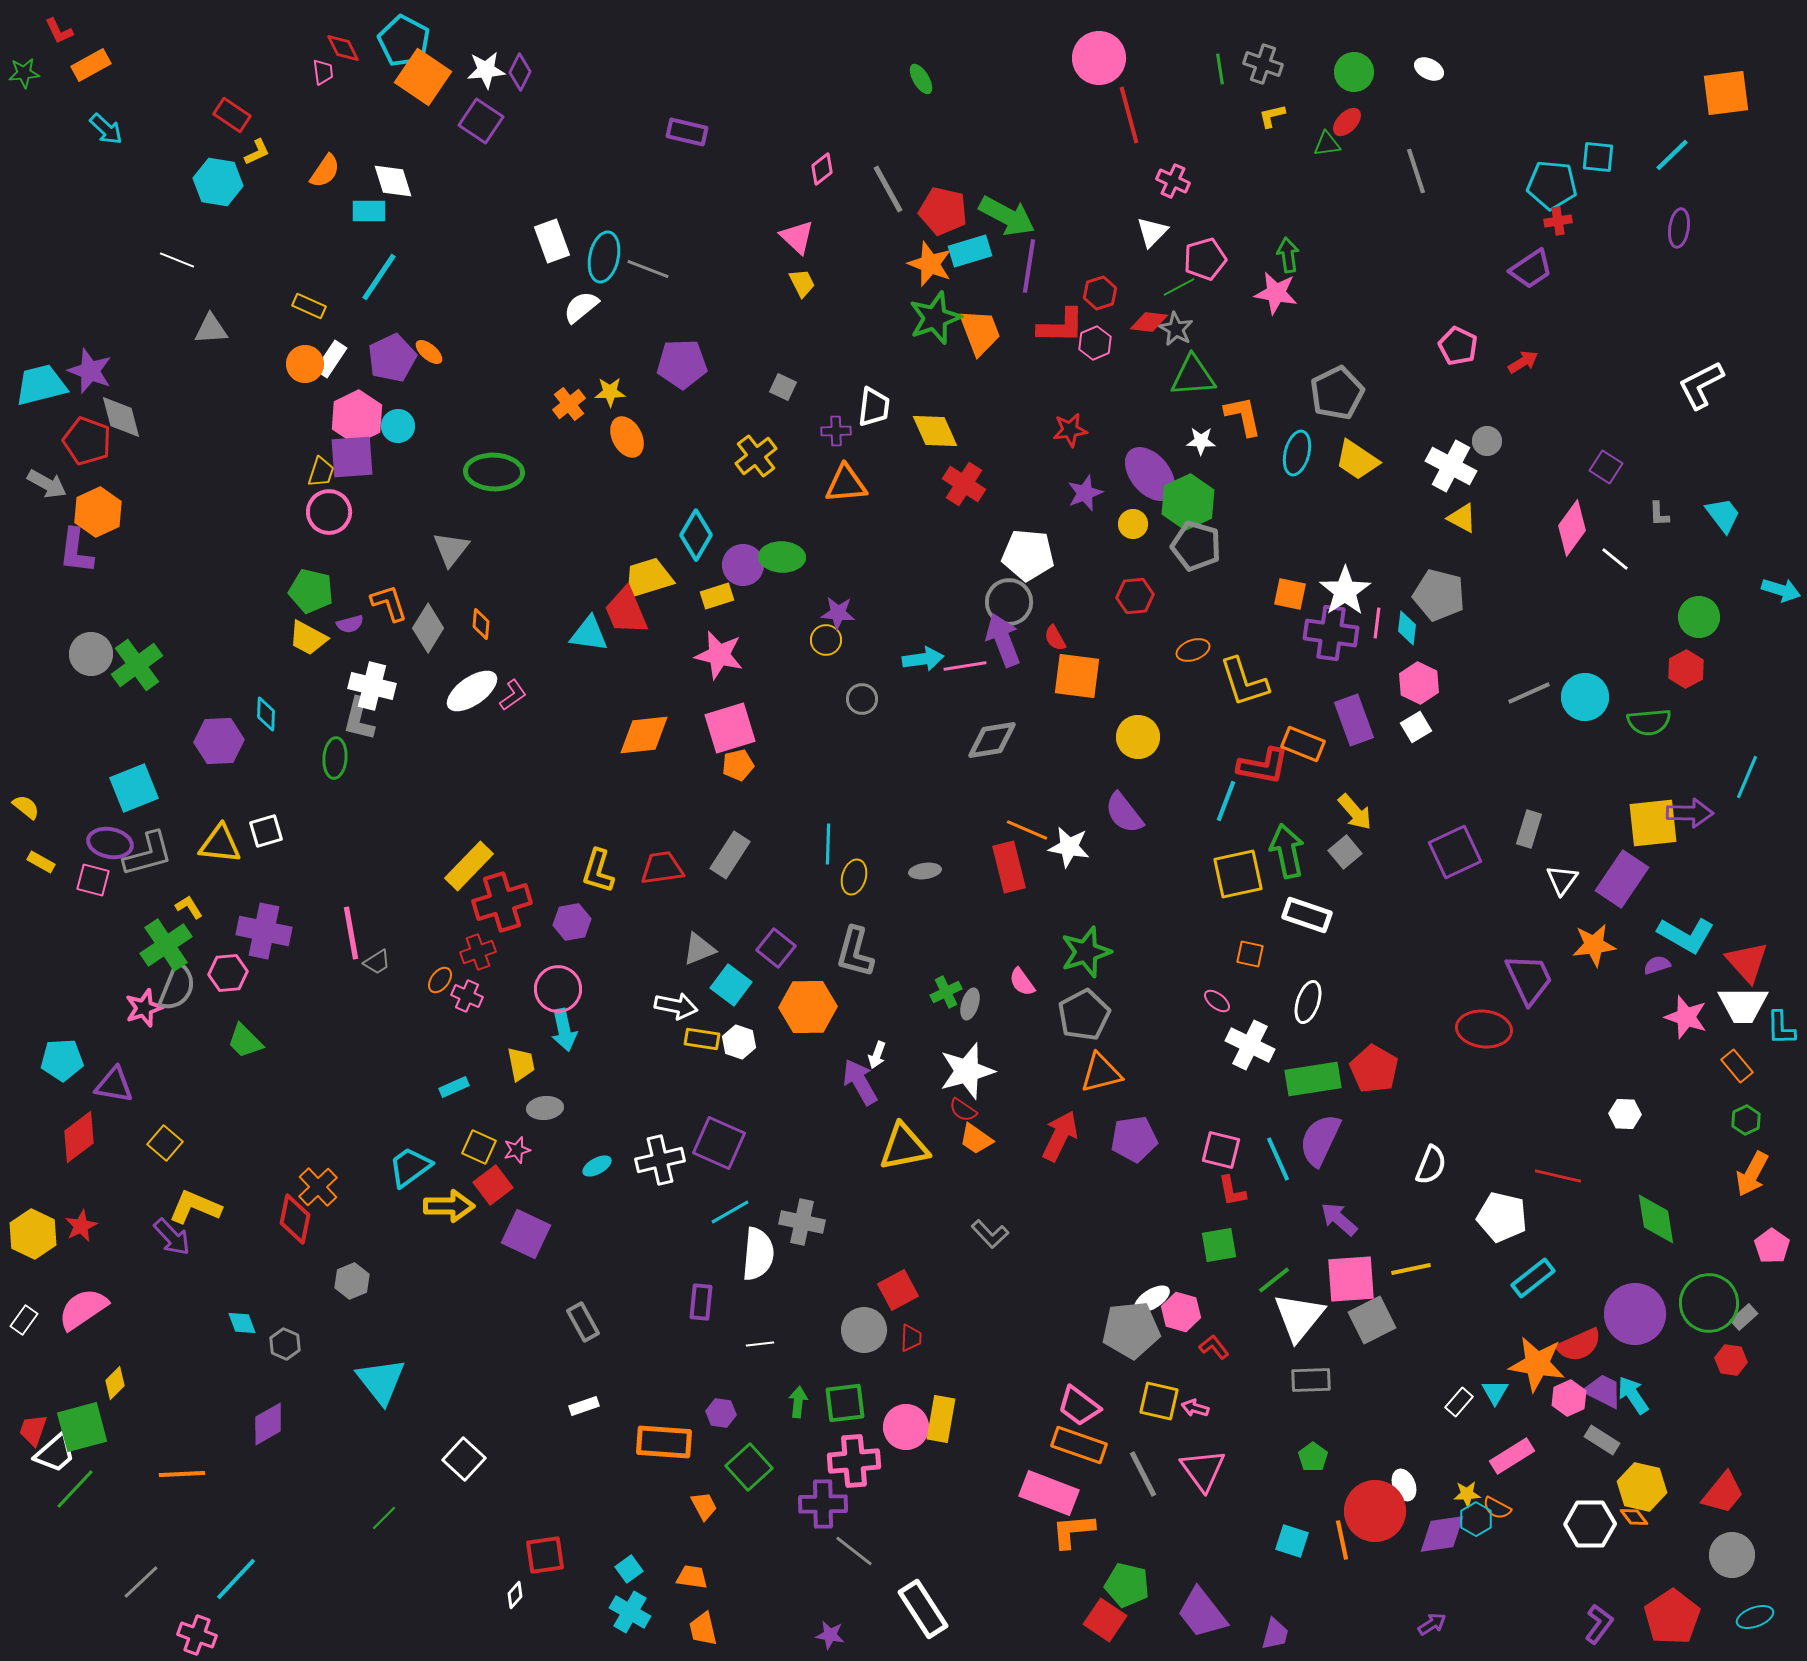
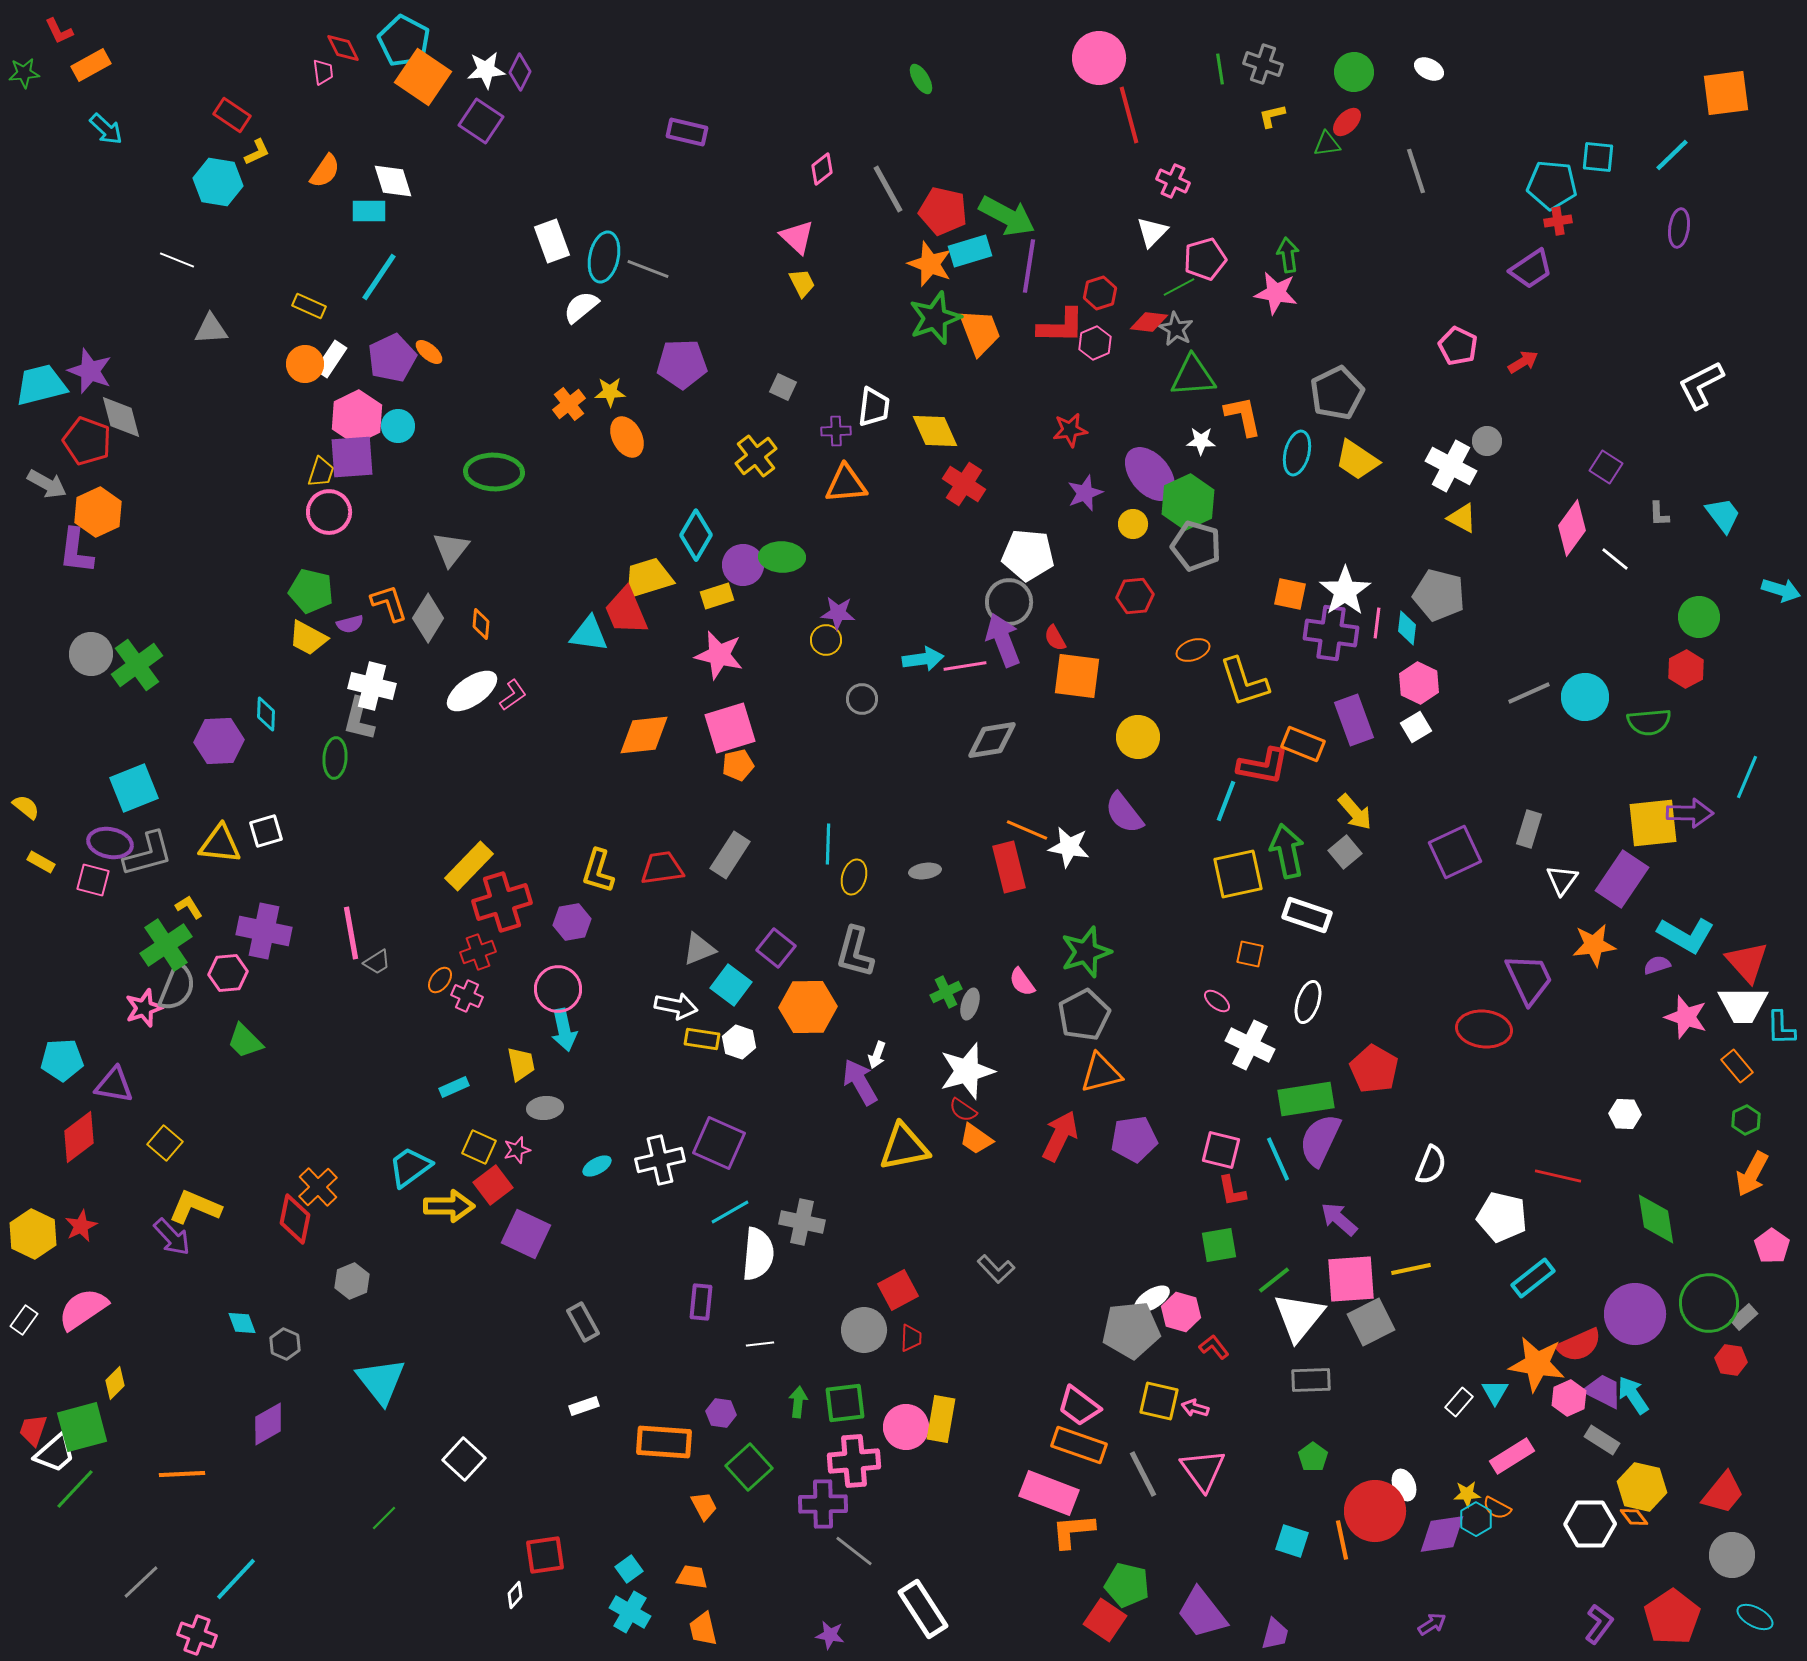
gray diamond at (428, 628): moved 10 px up
green rectangle at (1313, 1079): moved 7 px left, 20 px down
gray L-shape at (990, 1234): moved 6 px right, 35 px down
gray square at (1372, 1320): moved 1 px left, 2 px down
cyan ellipse at (1755, 1617): rotated 48 degrees clockwise
